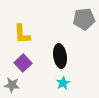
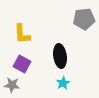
purple square: moved 1 px left, 1 px down; rotated 18 degrees counterclockwise
